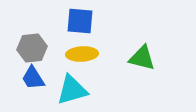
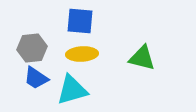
blue trapezoid: moved 3 px right; rotated 24 degrees counterclockwise
